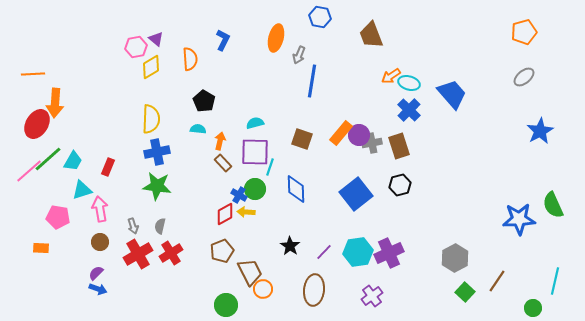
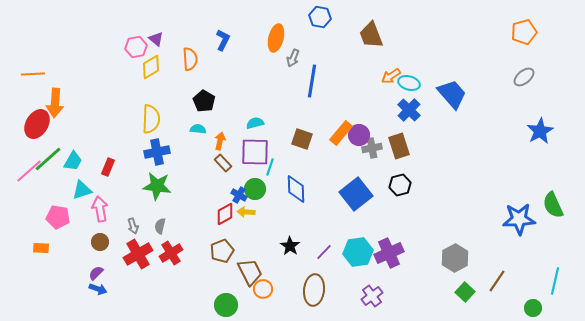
gray arrow at (299, 55): moved 6 px left, 3 px down
gray cross at (372, 143): moved 5 px down
